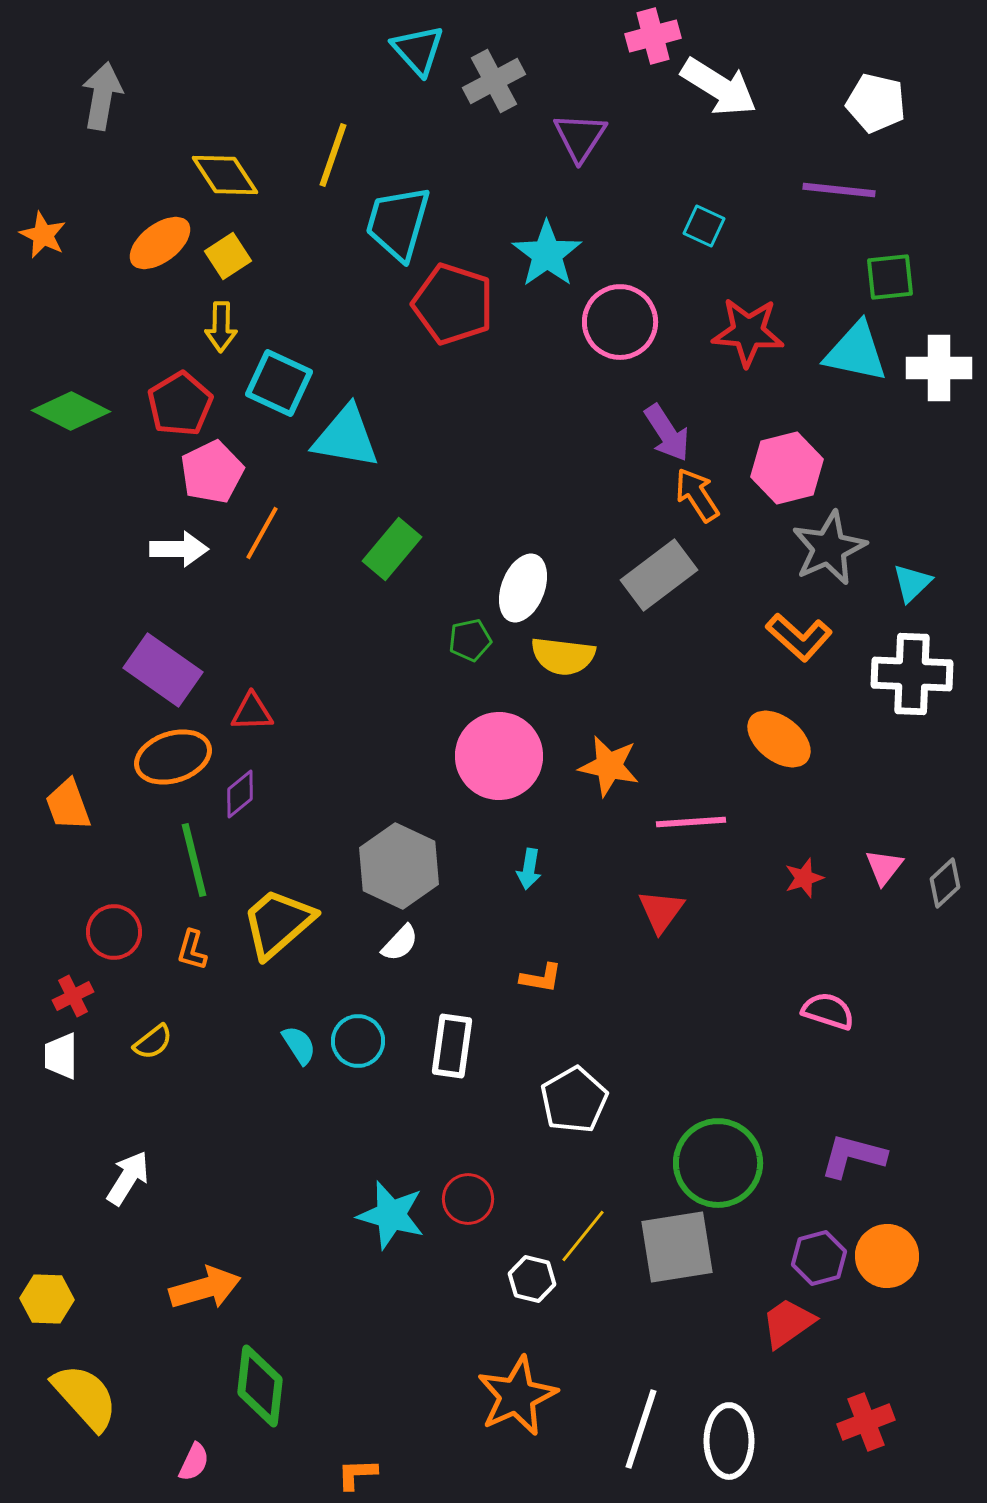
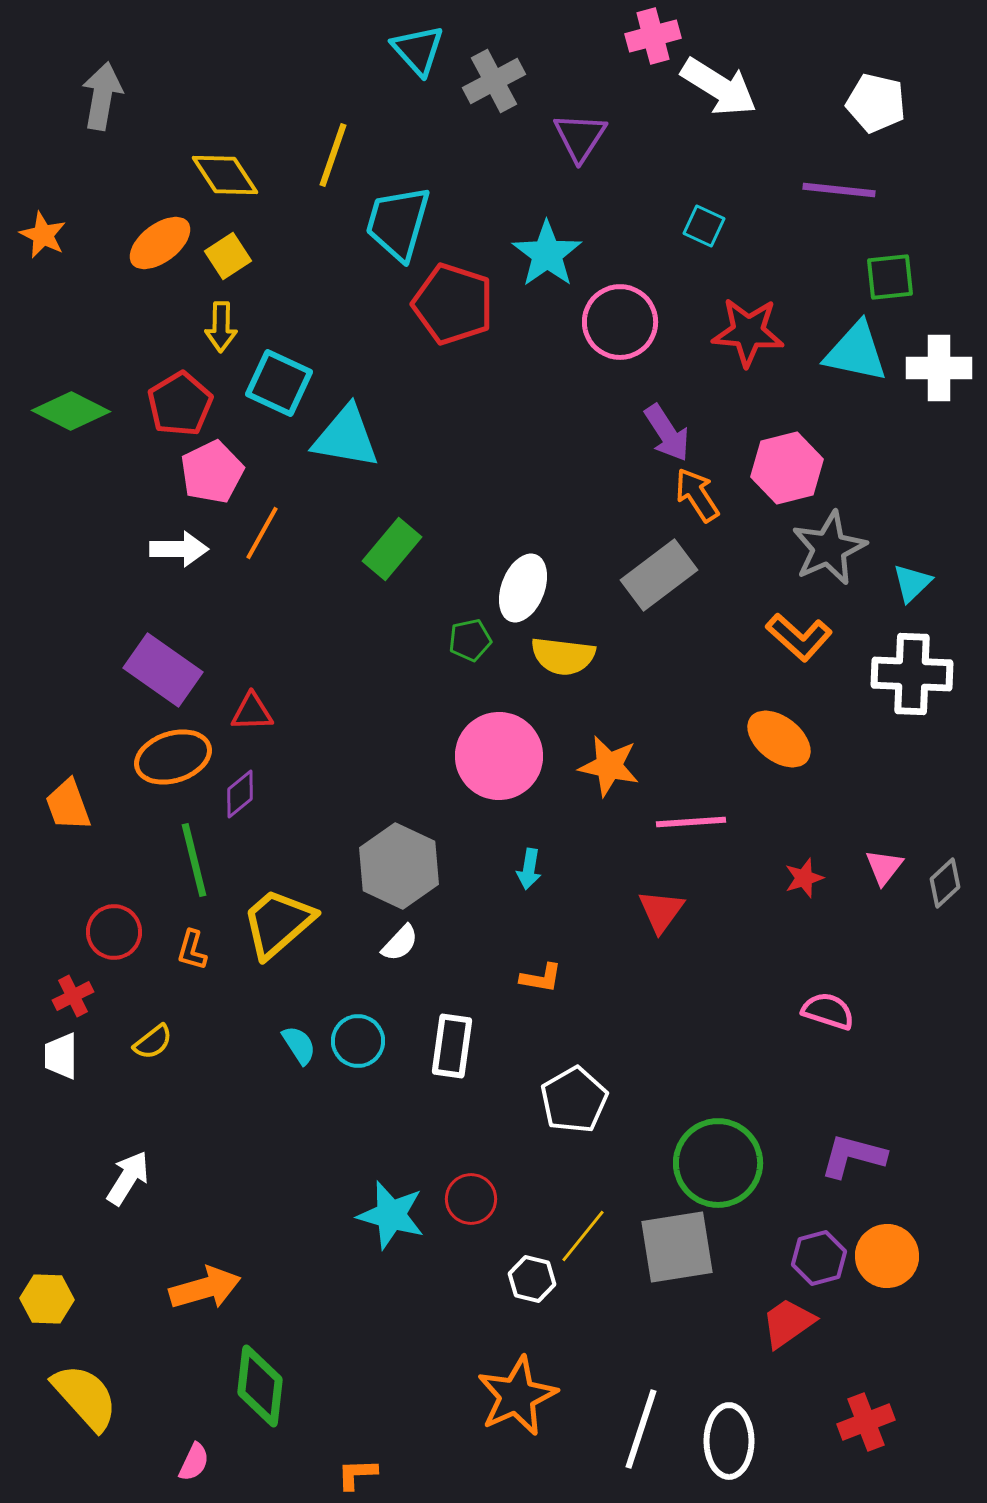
red circle at (468, 1199): moved 3 px right
